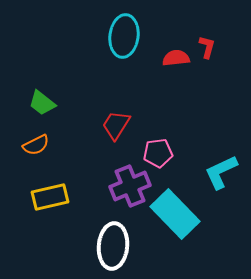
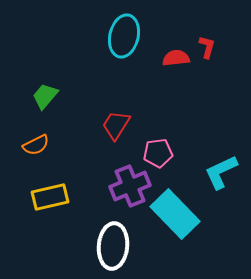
cyan ellipse: rotated 6 degrees clockwise
green trapezoid: moved 3 px right, 7 px up; rotated 92 degrees clockwise
